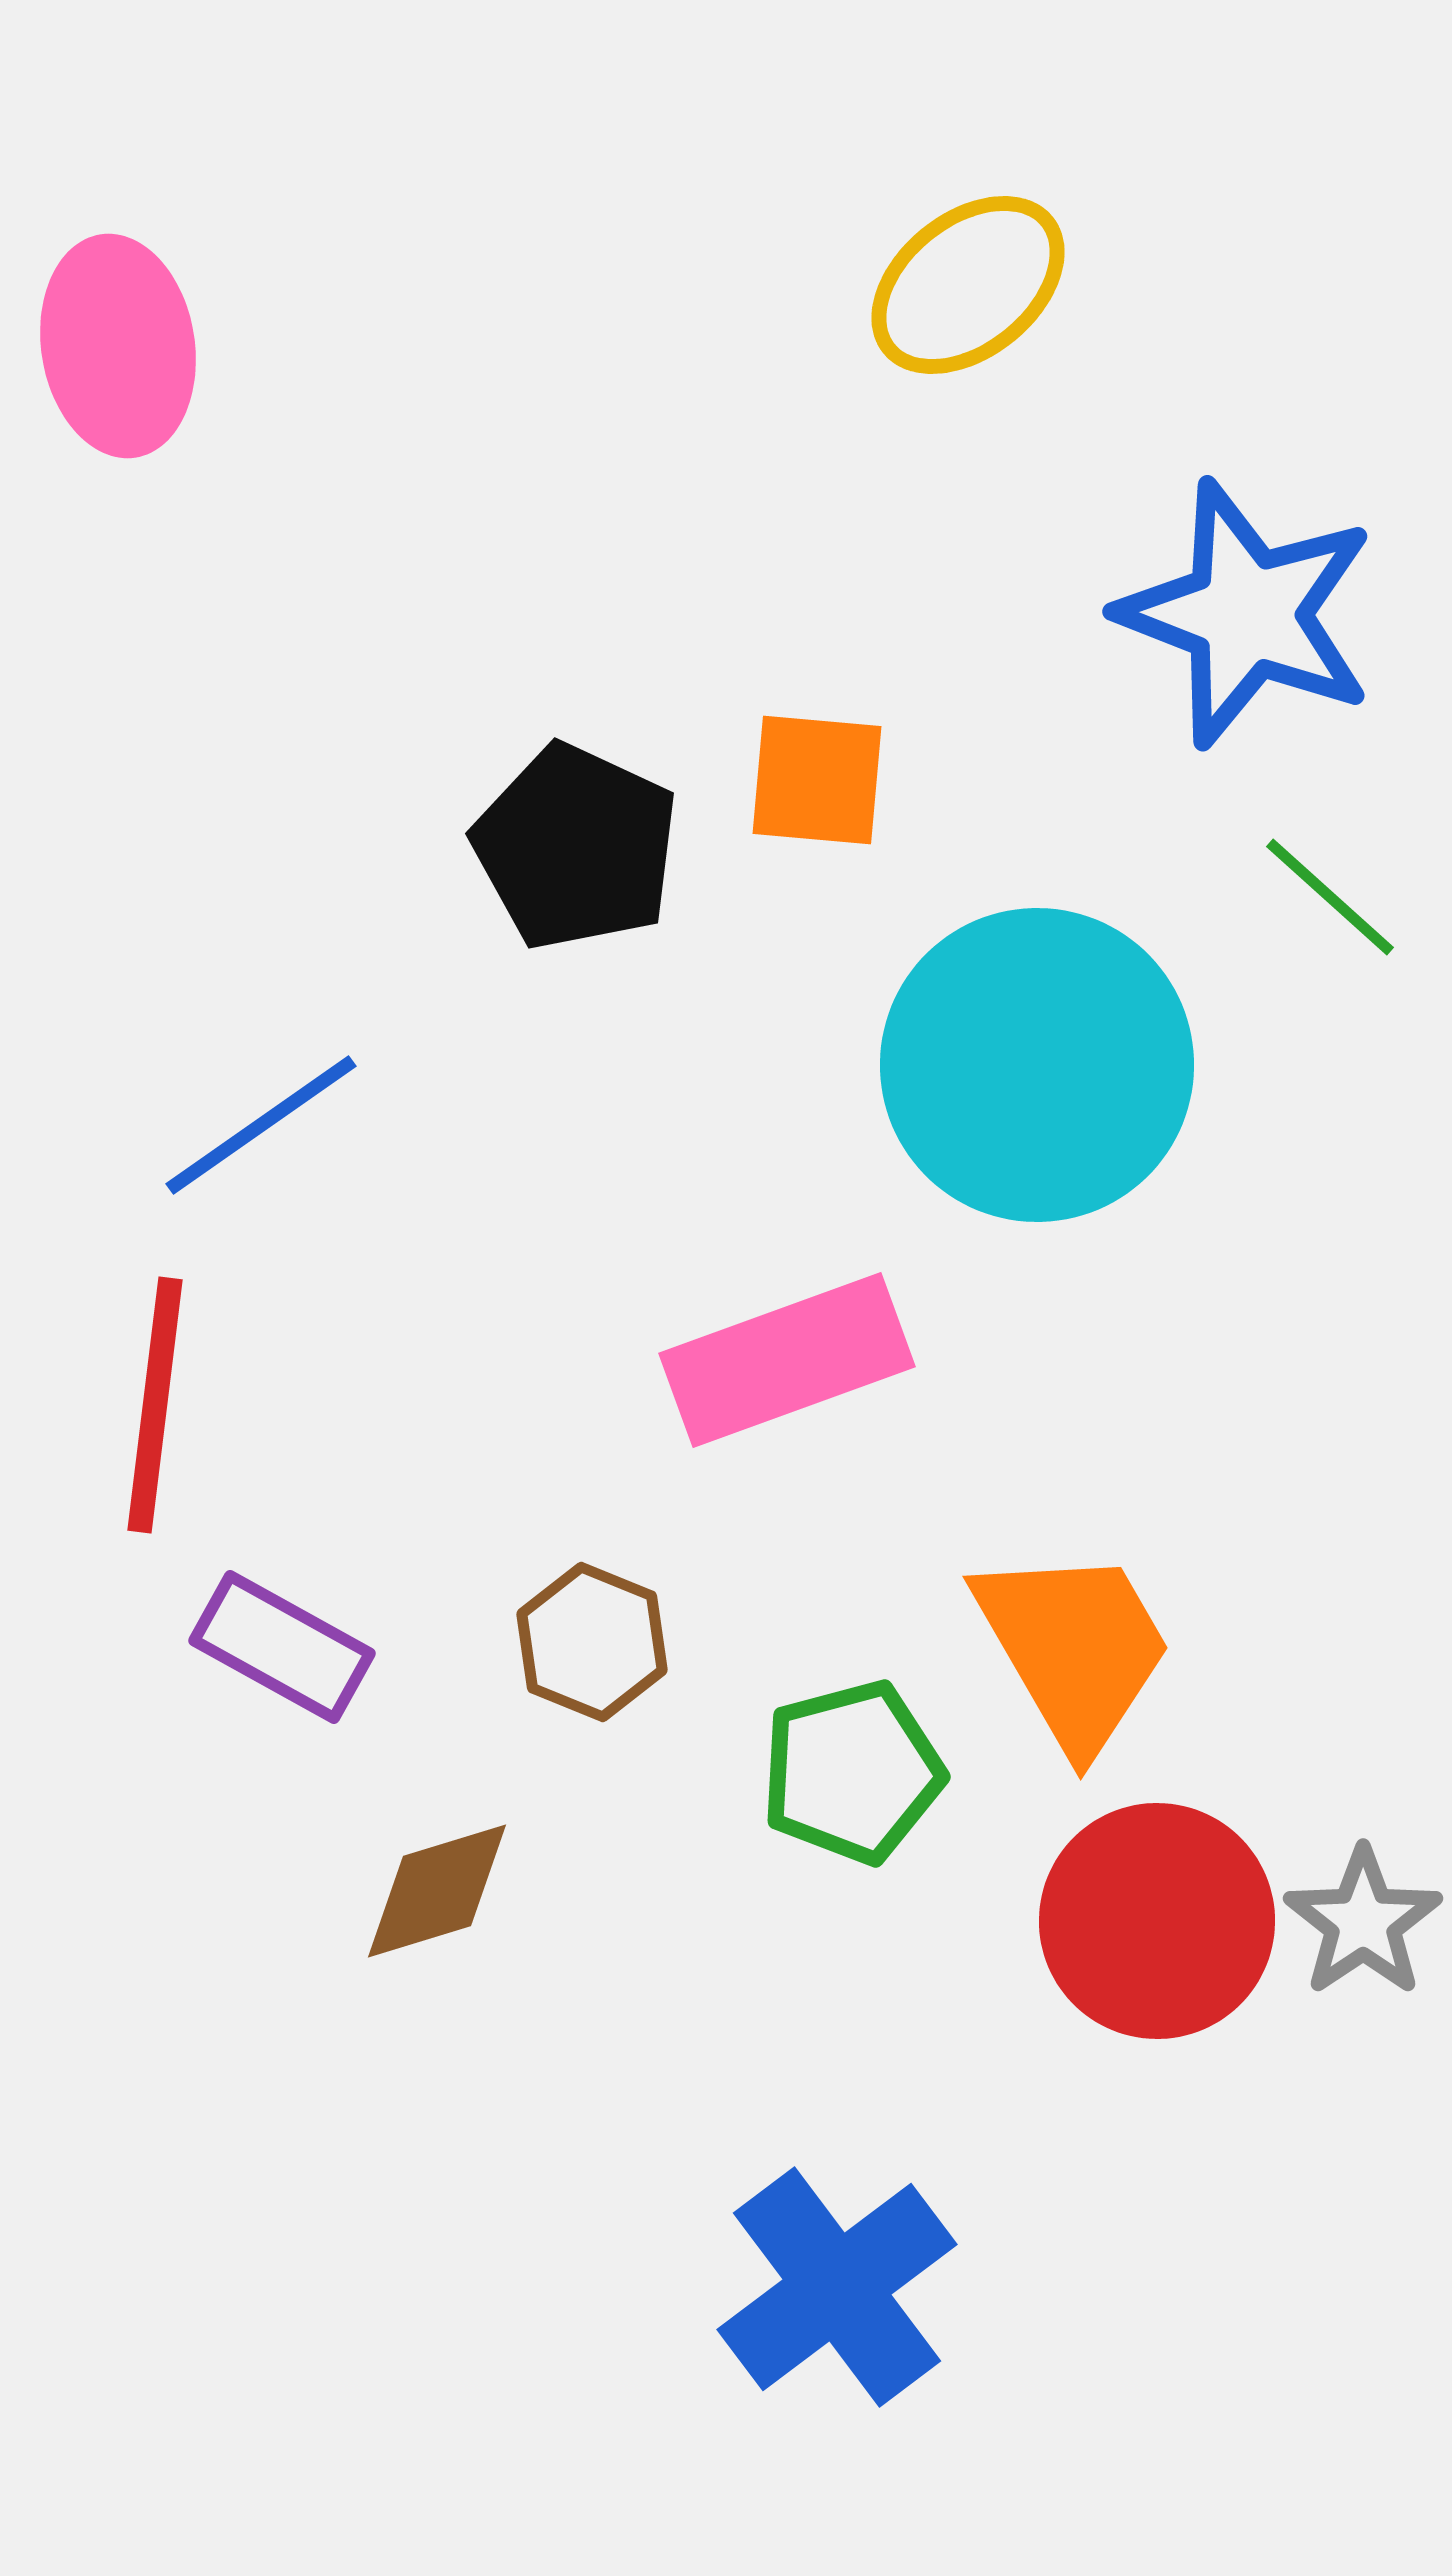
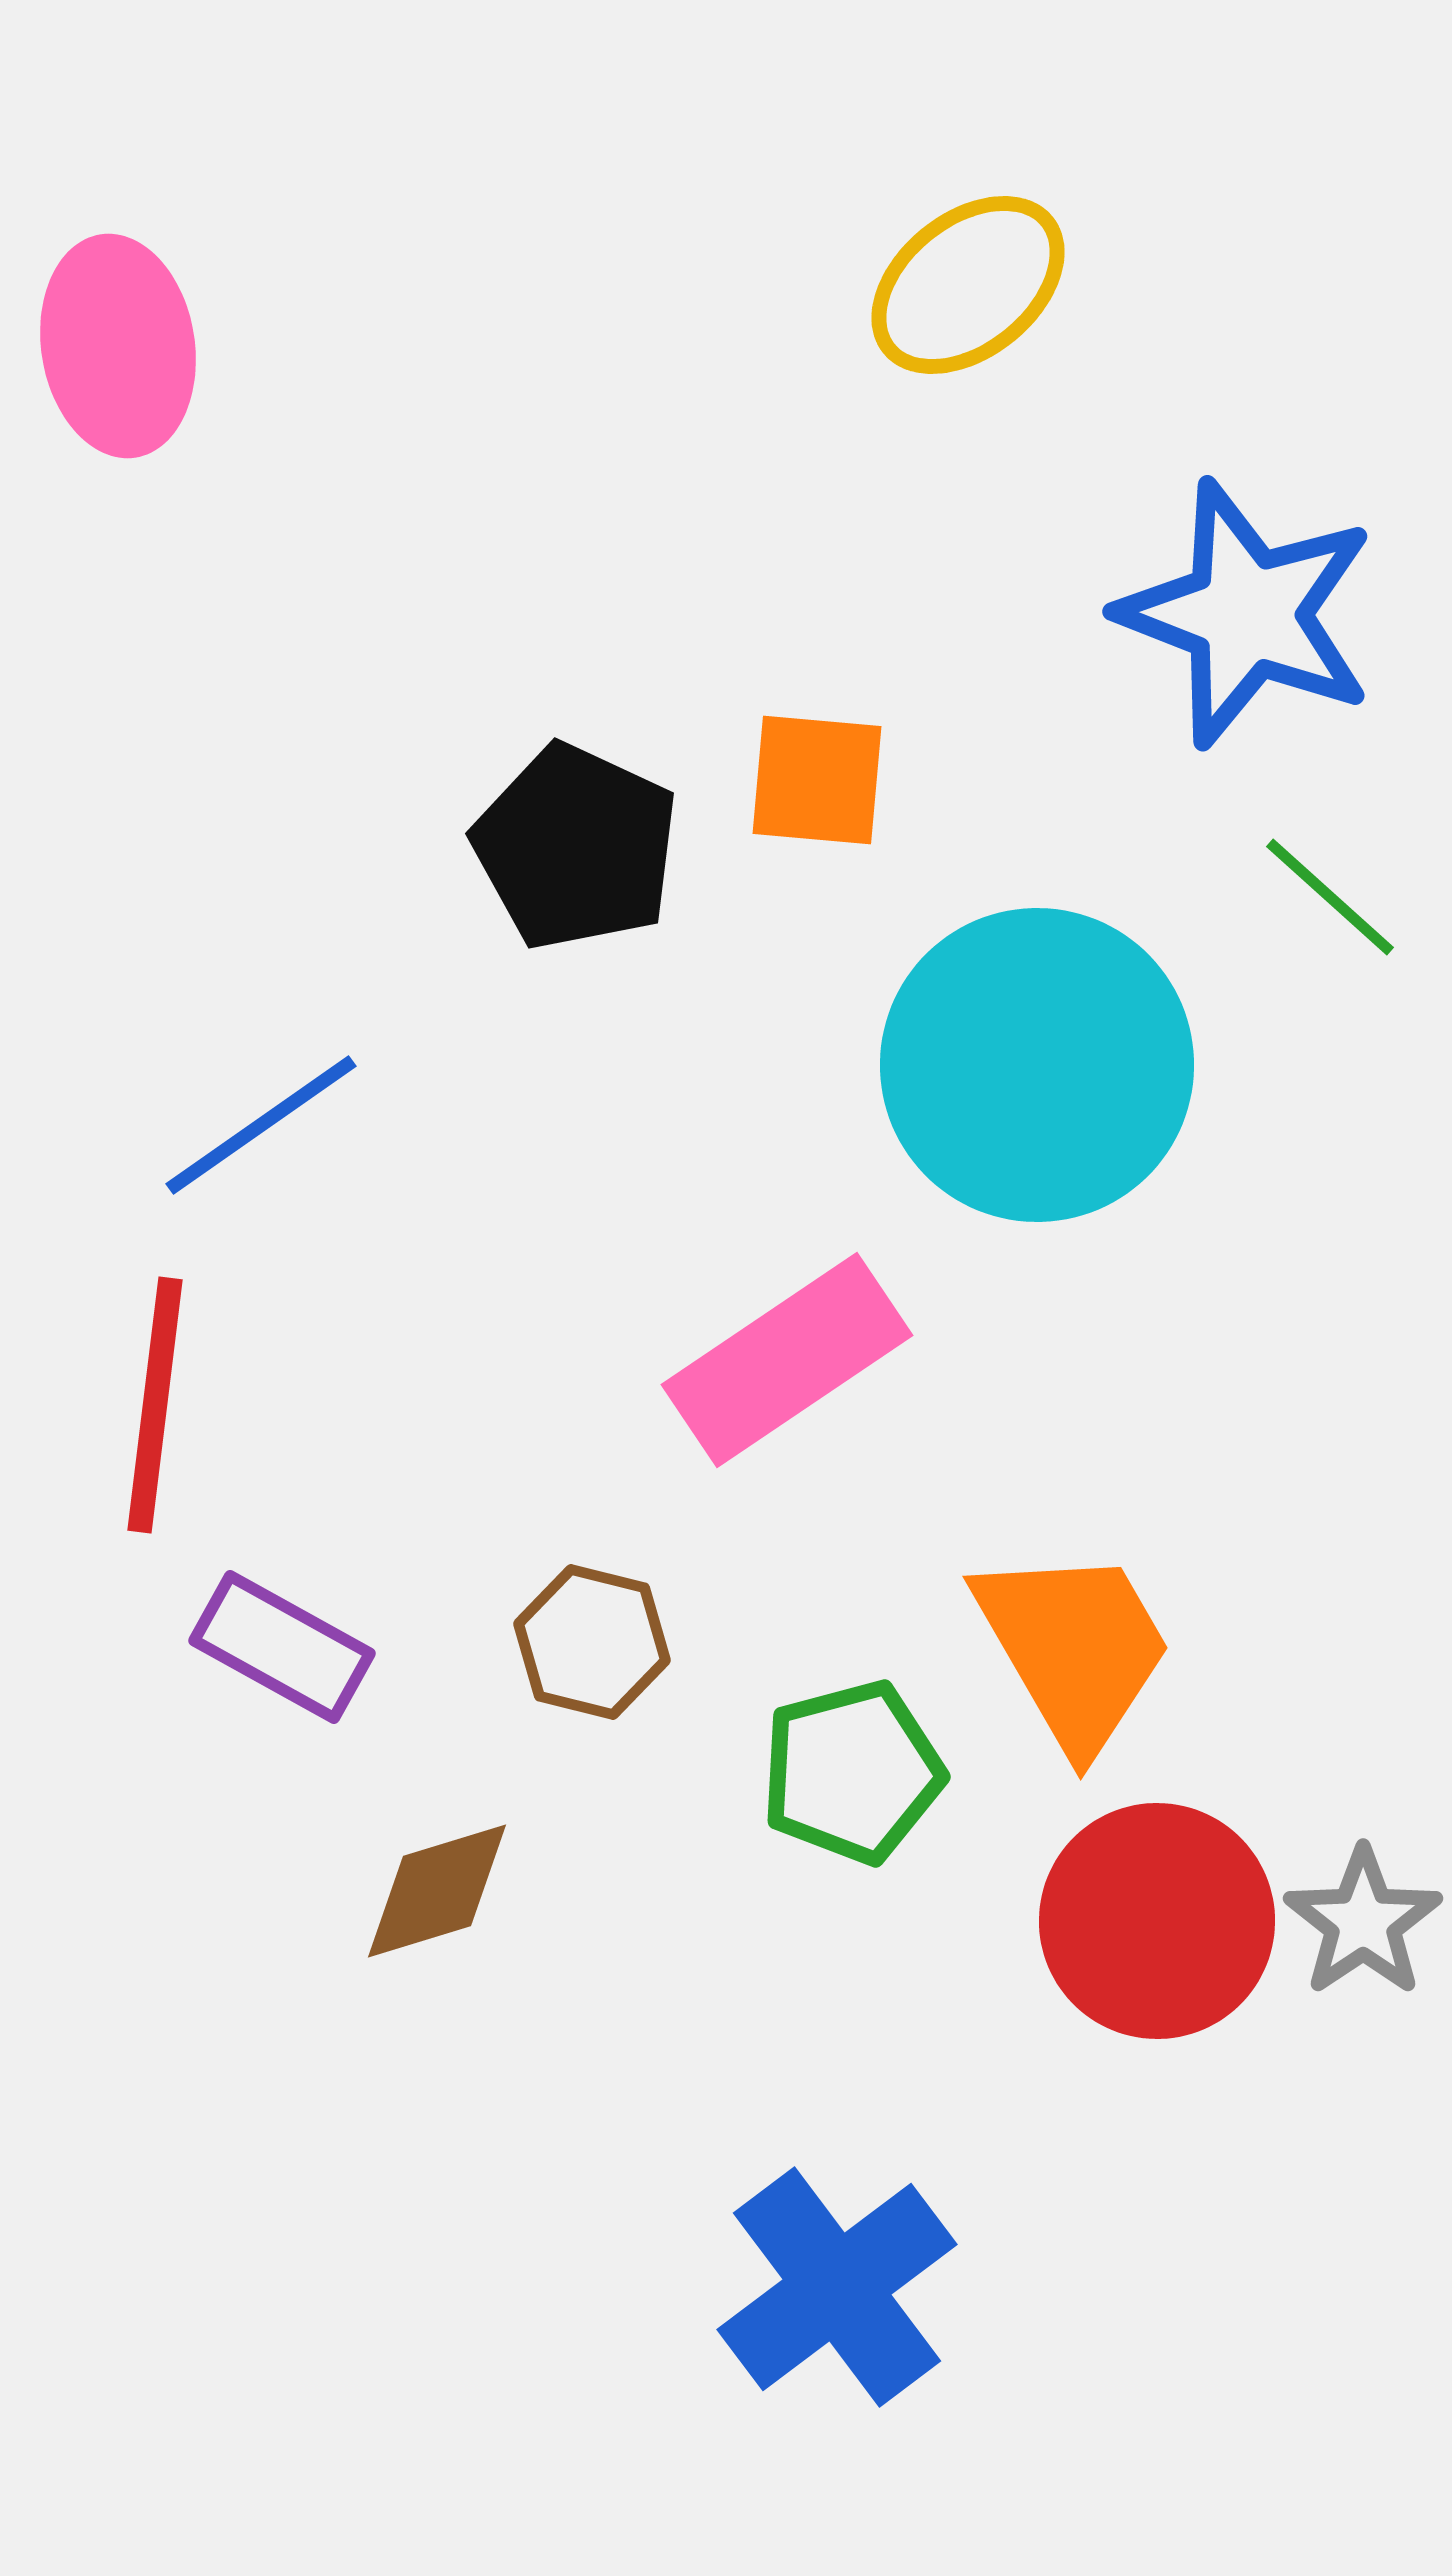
pink rectangle: rotated 14 degrees counterclockwise
brown hexagon: rotated 8 degrees counterclockwise
